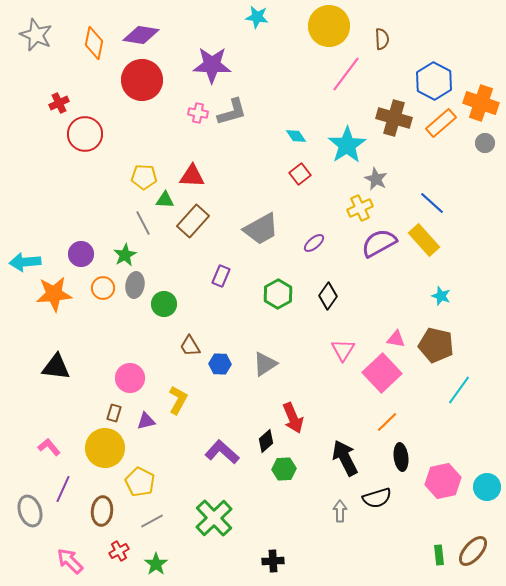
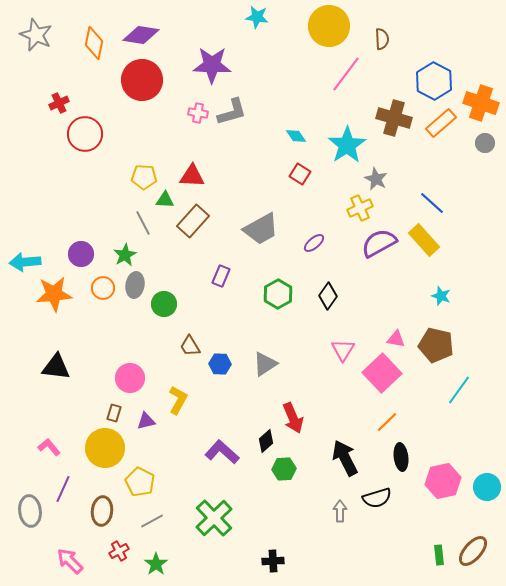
red square at (300, 174): rotated 20 degrees counterclockwise
gray ellipse at (30, 511): rotated 12 degrees clockwise
